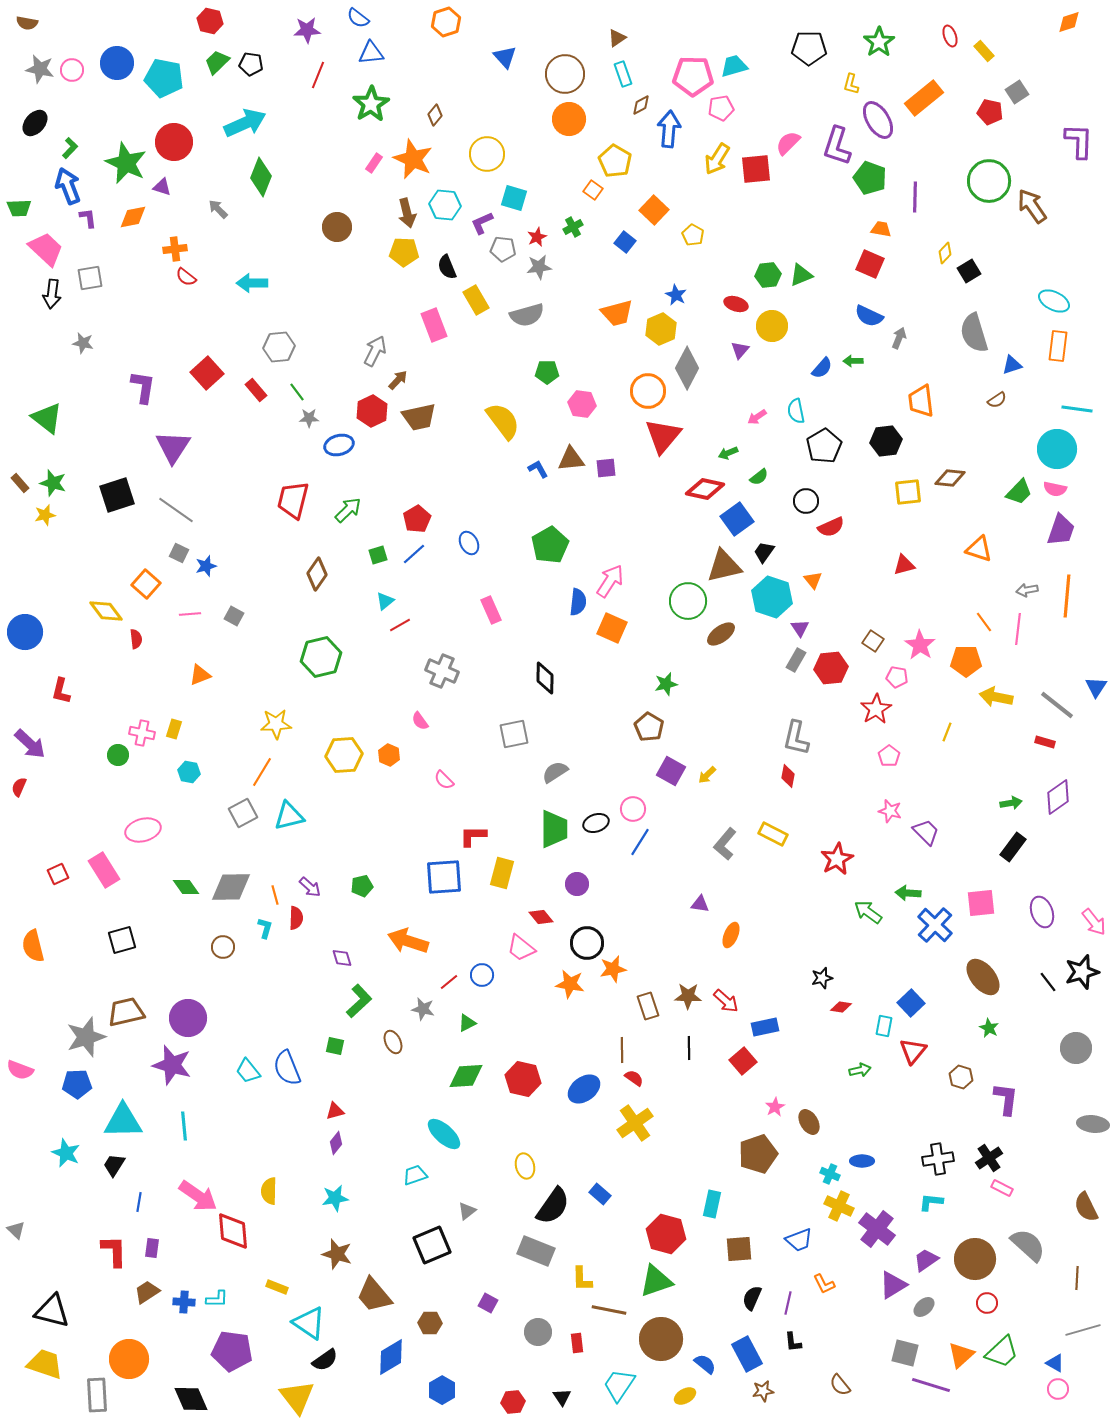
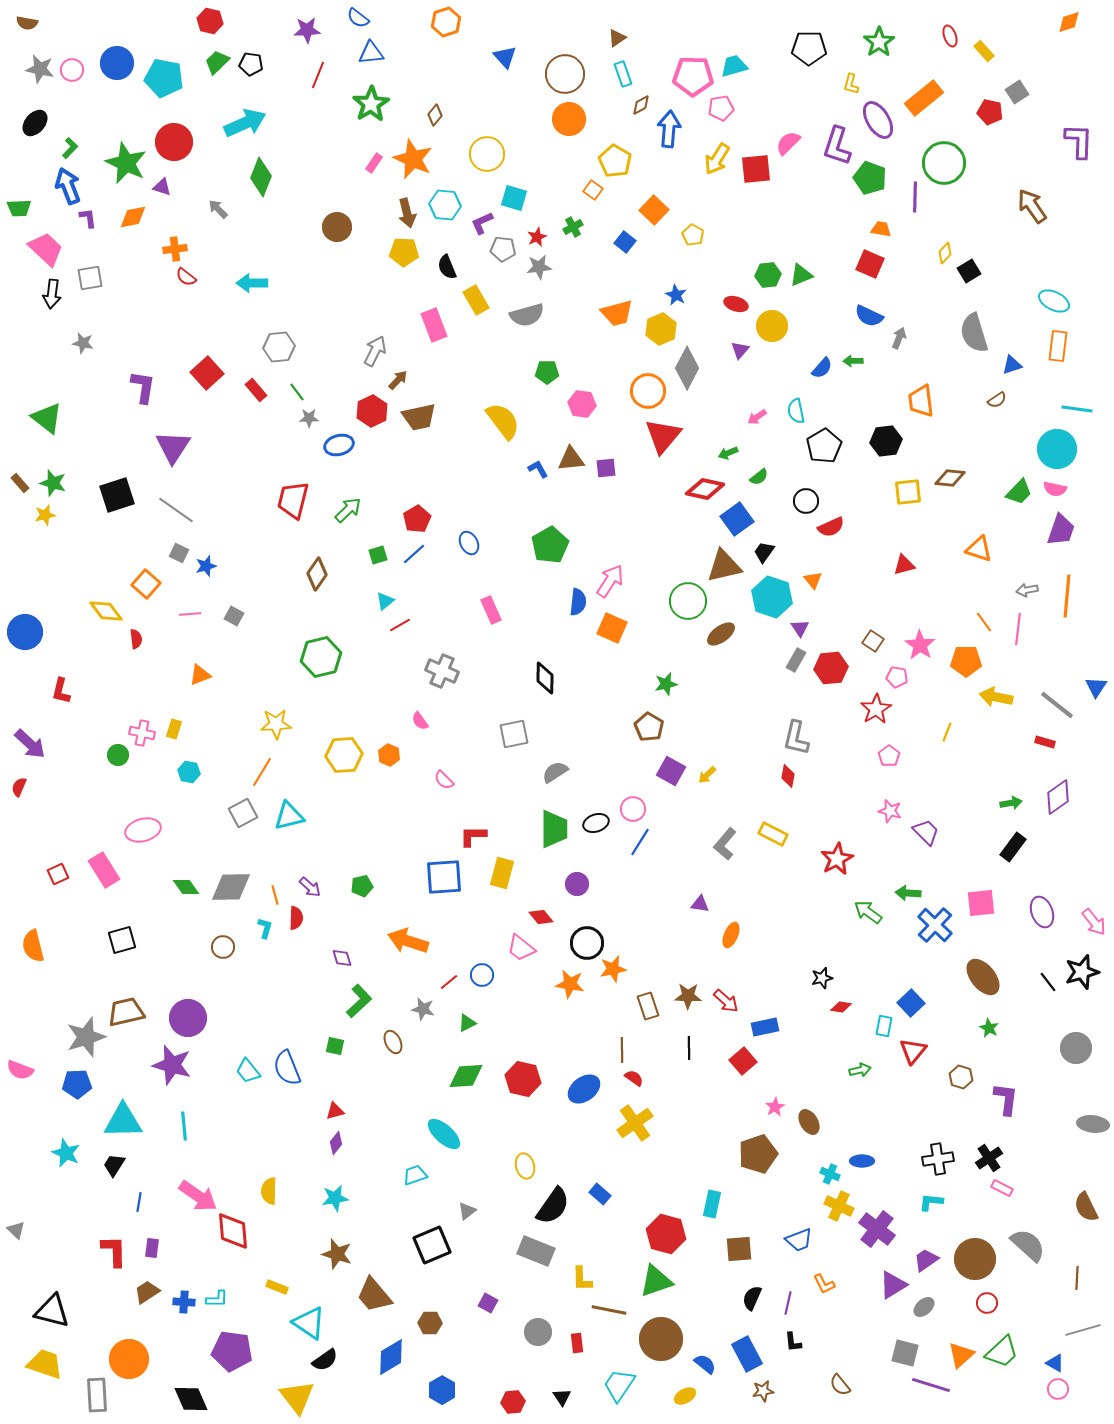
green circle at (989, 181): moved 45 px left, 18 px up
